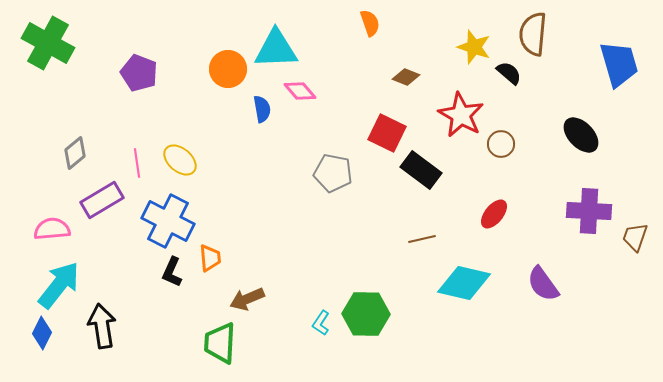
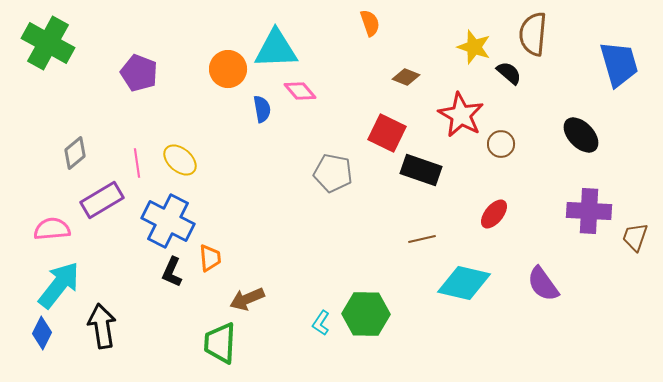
black rectangle: rotated 18 degrees counterclockwise
